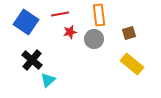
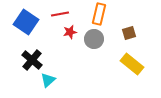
orange rectangle: moved 1 px up; rotated 20 degrees clockwise
